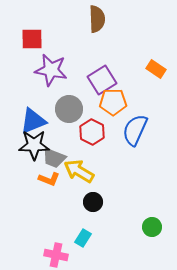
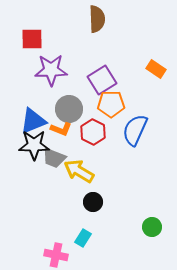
purple star: rotated 12 degrees counterclockwise
orange pentagon: moved 2 px left, 2 px down
red hexagon: moved 1 px right
orange L-shape: moved 12 px right, 50 px up
